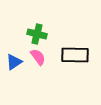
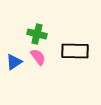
black rectangle: moved 4 px up
